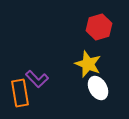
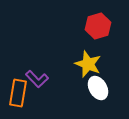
red hexagon: moved 1 px left, 1 px up
orange rectangle: moved 2 px left; rotated 20 degrees clockwise
